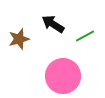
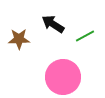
brown star: rotated 15 degrees clockwise
pink circle: moved 1 px down
